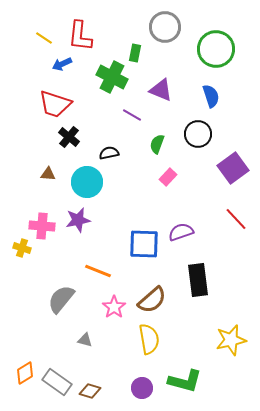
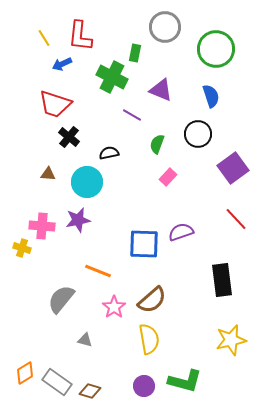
yellow line: rotated 24 degrees clockwise
black rectangle: moved 24 px right
purple circle: moved 2 px right, 2 px up
